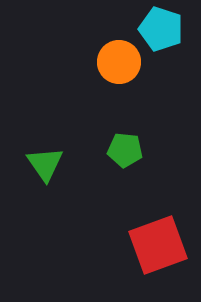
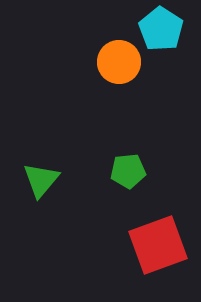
cyan pentagon: rotated 15 degrees clockwise
green pentagon: moved 3 px right, 21 px down; rotated 12 degrees counterclockwise
green triangle: moved 4 px left, 16 px down; rotated 15 degrees clockwise
